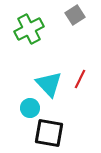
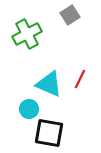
gray square: moved 5 px left
green cross: moved 2 px left, 5 px down
cyan triangle: rotated 24 degrees counterclockwise
cyan circle: moved 1 px left, 1 px down
